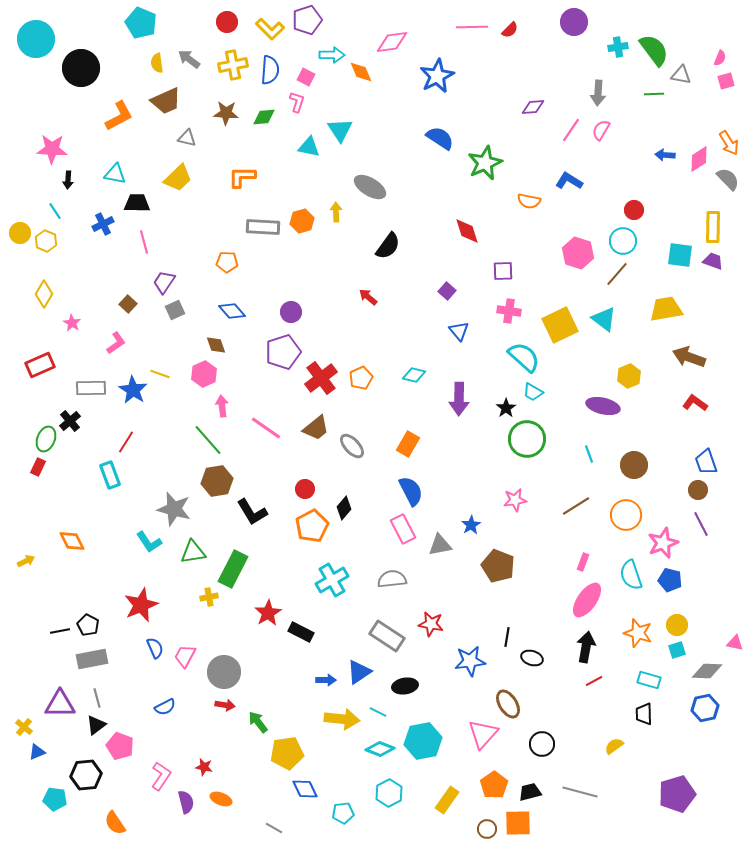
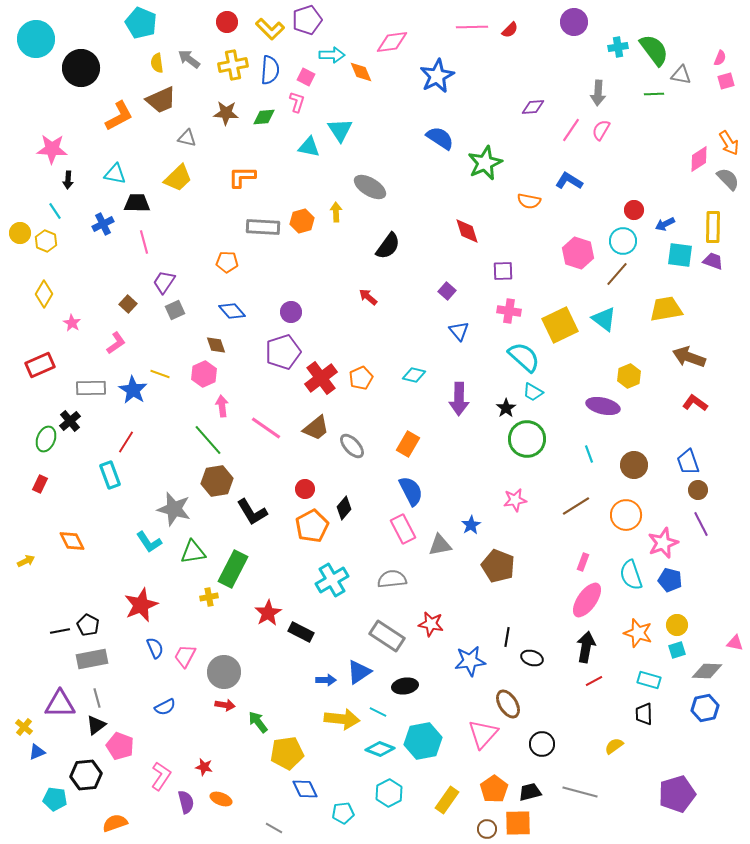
brown trapezoid at (166, 101): moved 5 px left, 1 px up
blue arrow at (665, 155): moved 69 px down; rotated 30 degrees counterclockwise
blue trapezoid at (706, 462): moved 18 px left
red rectangle at (38, 467): moved 2 px right, 17 px down
orange pentagon at (494, 785): moved 4 px down
orange semicircle at (115, 823): rotated 105 degrees clockwise
